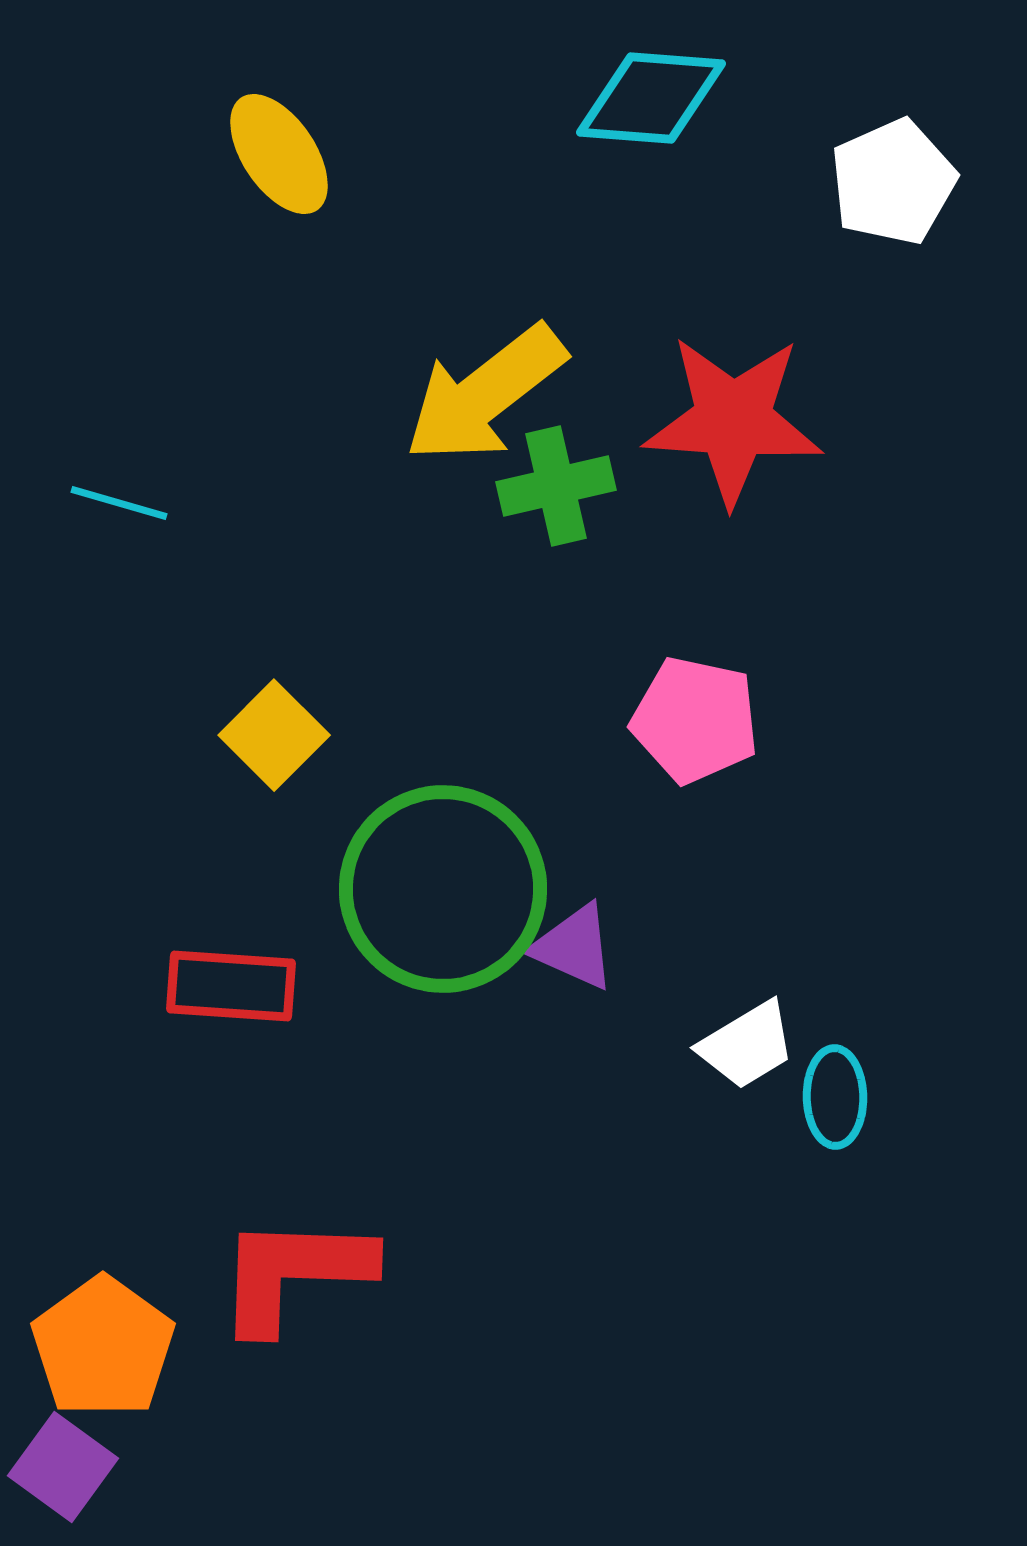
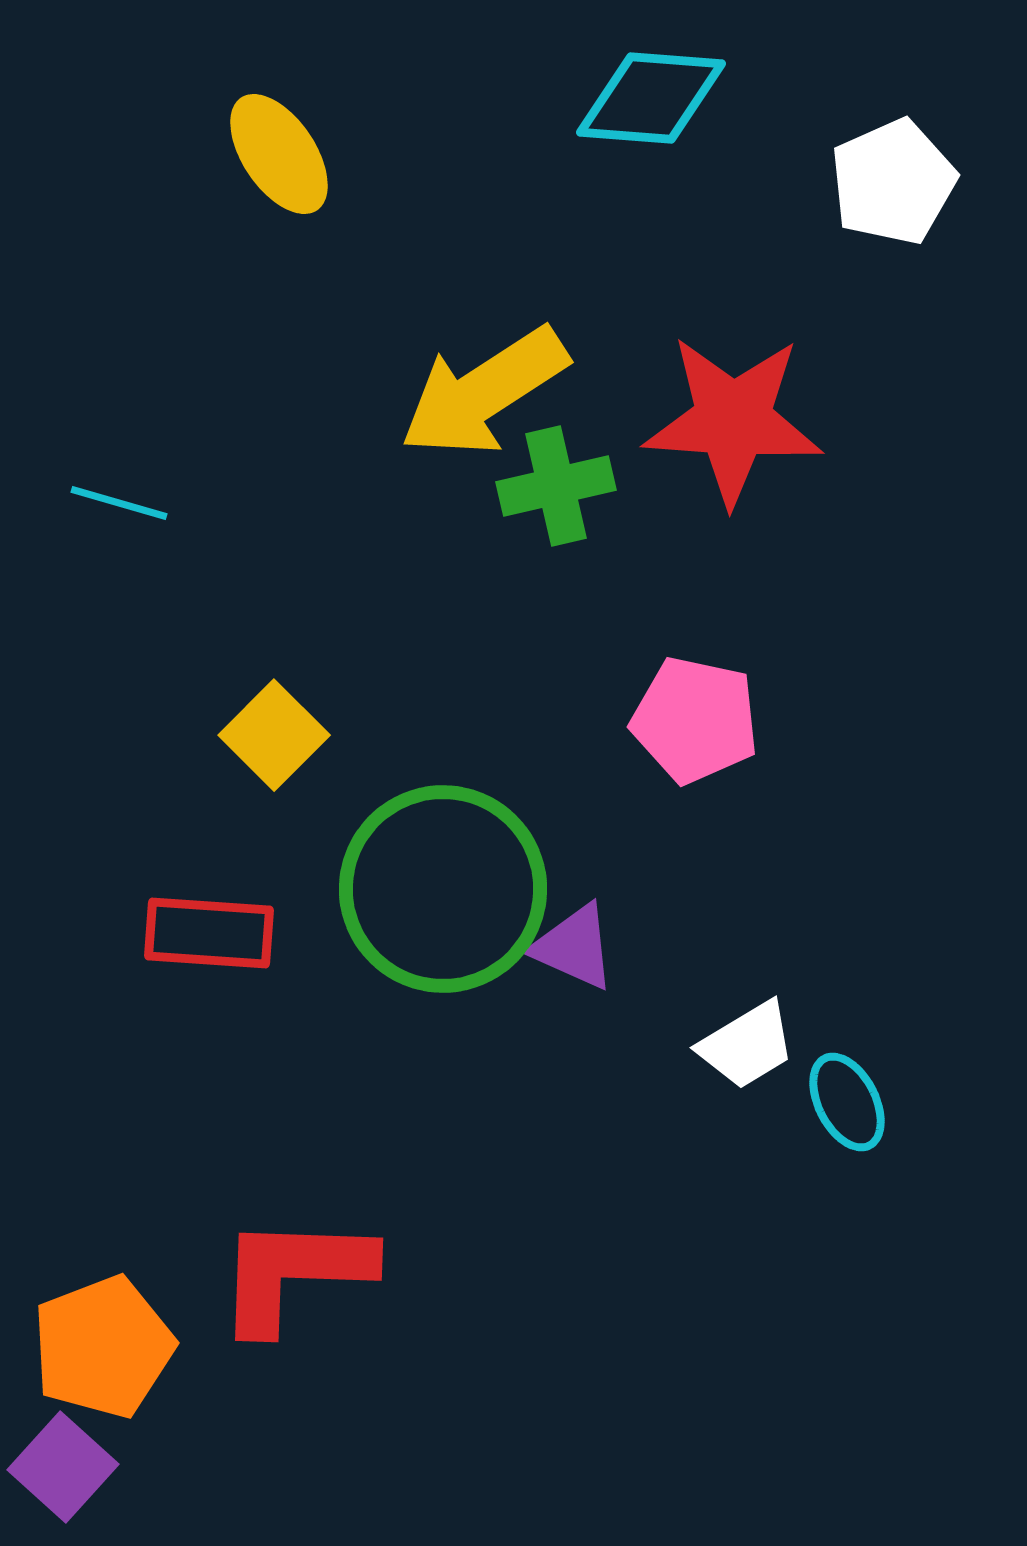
yellow arrow: moved 1 px left, 2 px up; rotated 5 degrees clockwise
red rectangle: moved 22 px left, 53 px up
cyan ellipse: moved 12 px right, 5 px down; rotated 26 degrees counterclockwise
orange pentagon: rotated 15 degrees clockwise
purple square: rotated 6 degrees clockwise
